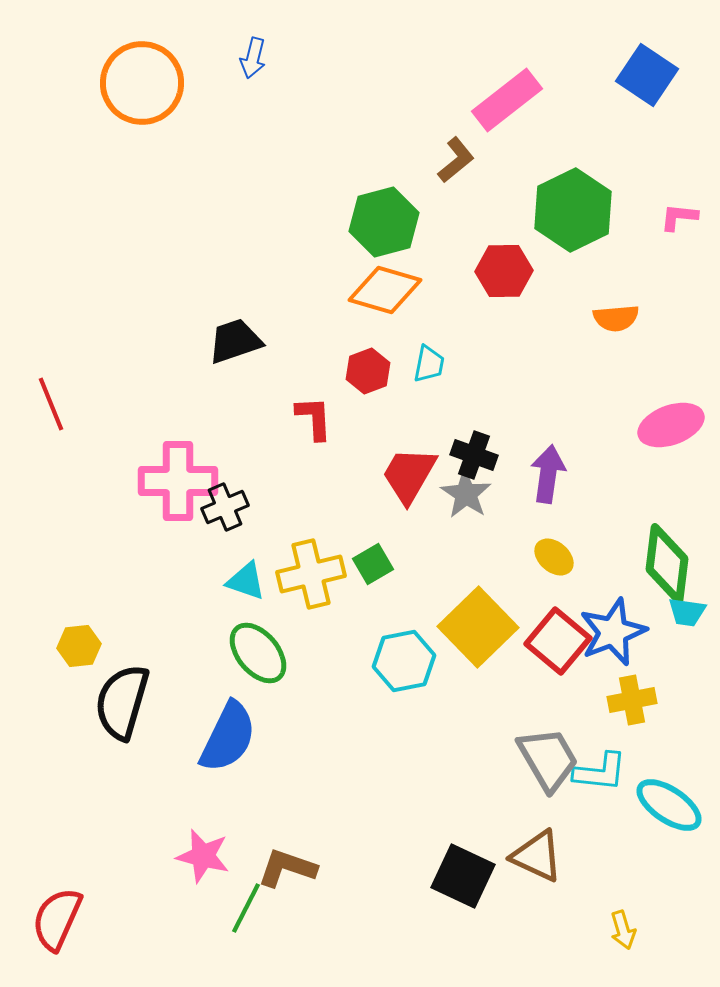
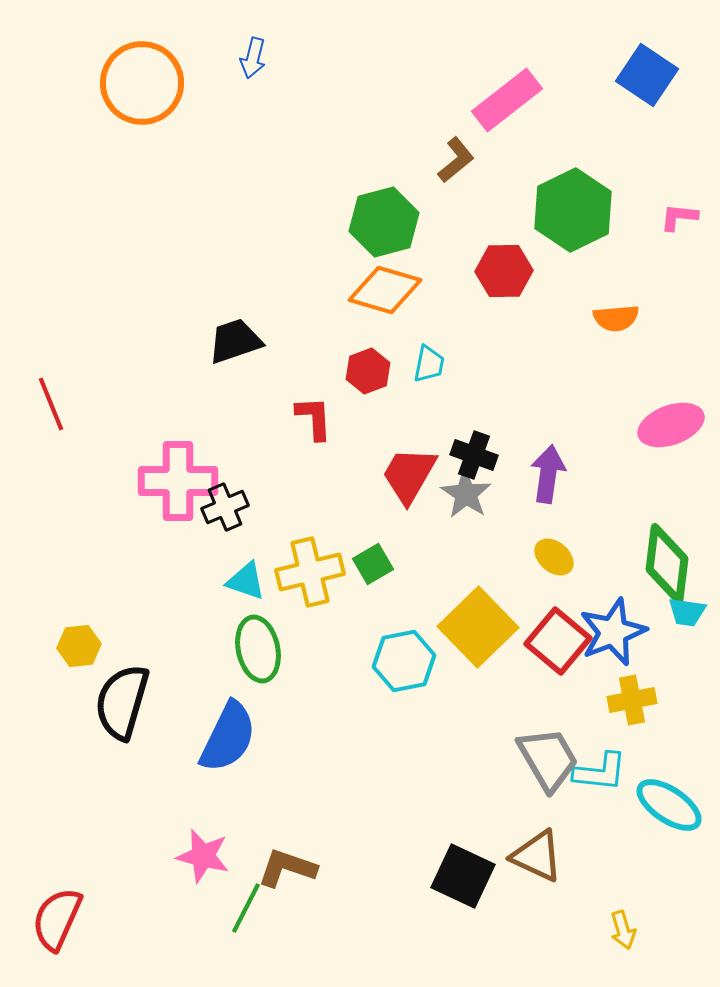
yellow cross at (311, 574): moved 1 px left, 2 px up
green ellipse at (258, 653): moved 4 px up; rotated 28 degrees clockwise
